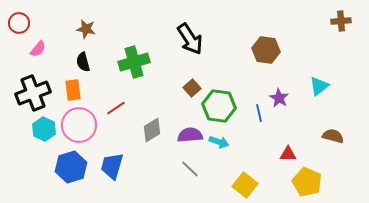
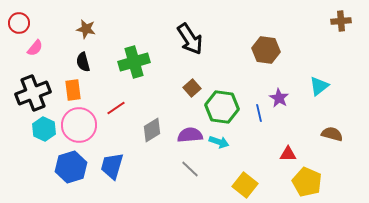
pink semicircle: moved 3 px left, 1 px up
green hexagon: moved 3 px right, 1 px down
brown semicircle: moved 1 px left, 2 px up
